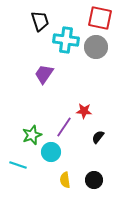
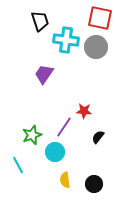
cyan circle: moved 4 px right
cyan line: rotated 42 degrees clockwise
black circle: moved 4 px down
